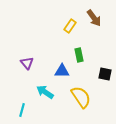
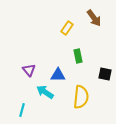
yellow rectangle: moved 3 px left, 2 px down
green rectangle: moved 1 px left, 1 px down
purple triangle: moved 2 px right, 7 px down
blue triangle: moved 4 px left, 4 px down
yellow semicircle: rotated 40 degrees clockwise
